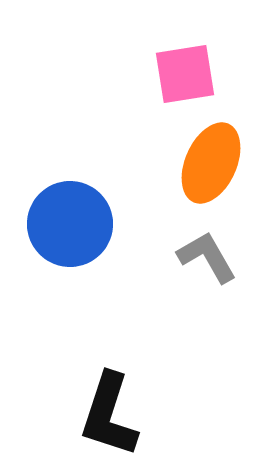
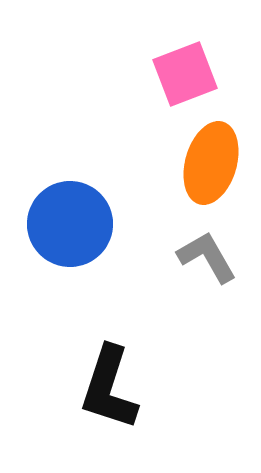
pink square: rotated 12 degrees counterclockwise
orange ellipse: rotated 8 degrees counterclockwise
black L-shape: moved 27 px up
